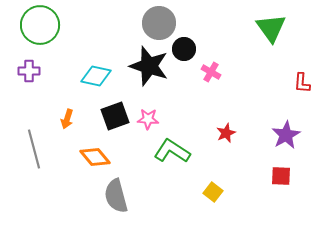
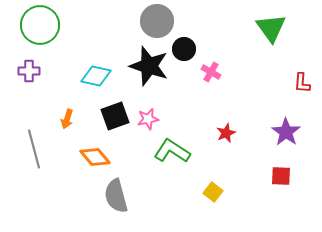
gray circle: moved 2 px left, 2 px up
pink star: rotated 15 degrees counterclockwise
purple star: moved 3 px up; rotated 8 degrees counterclockwise
